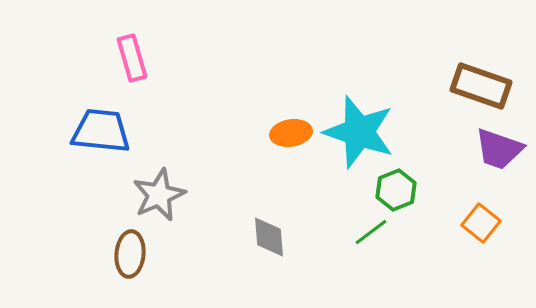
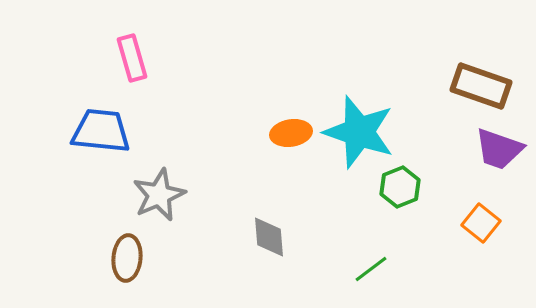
green hexagon: moved 4 px right, 3 px up
green line: moved 37 px down
brown ellipse: moved 3 px left, 4 px down
